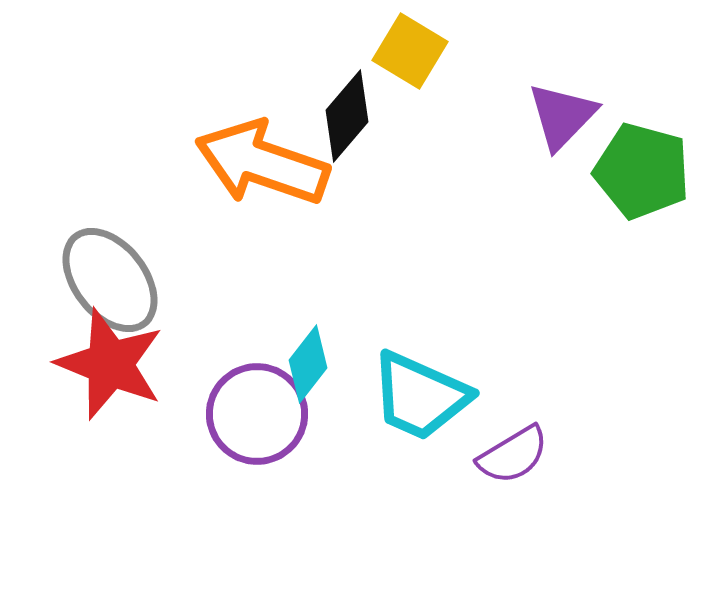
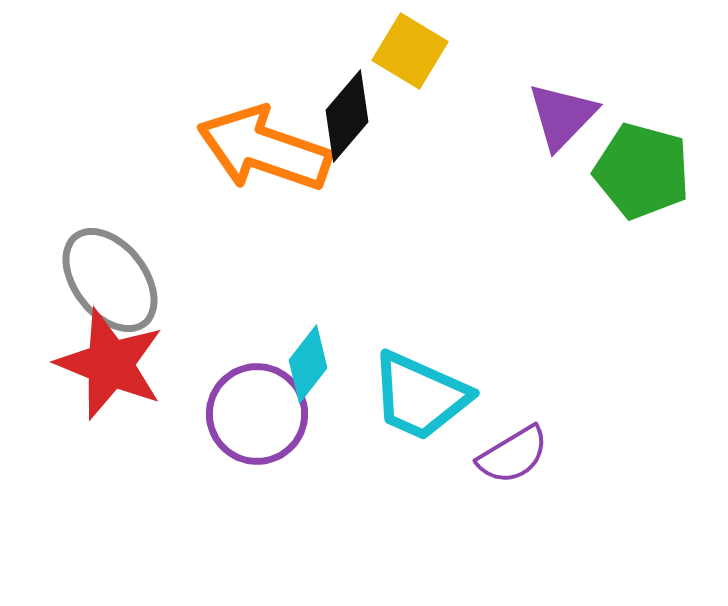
orange arrow: moved 2 px right, 14 px up
